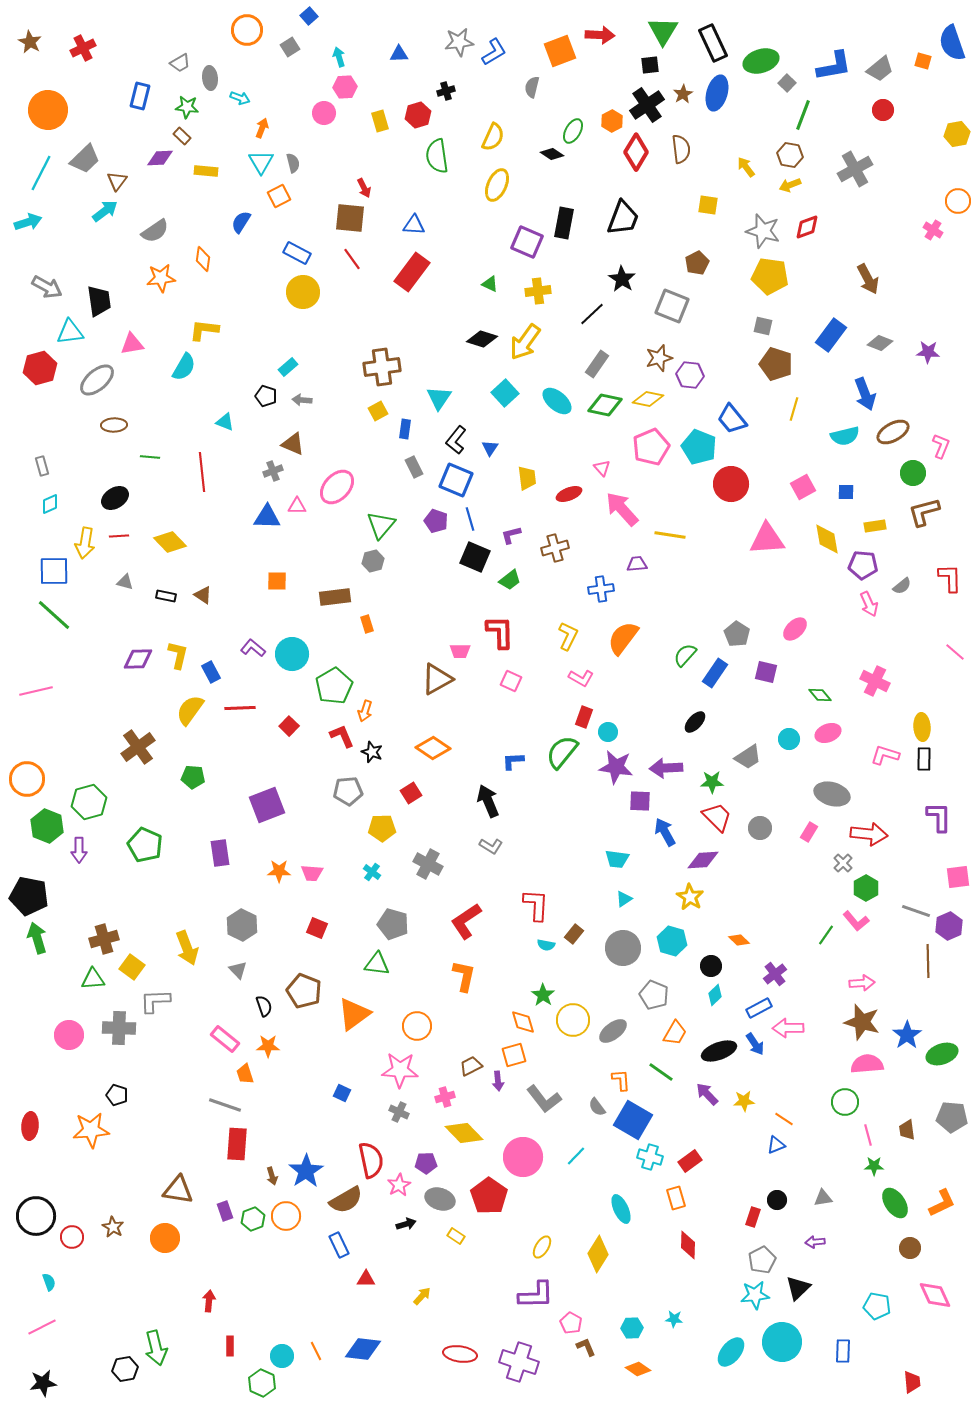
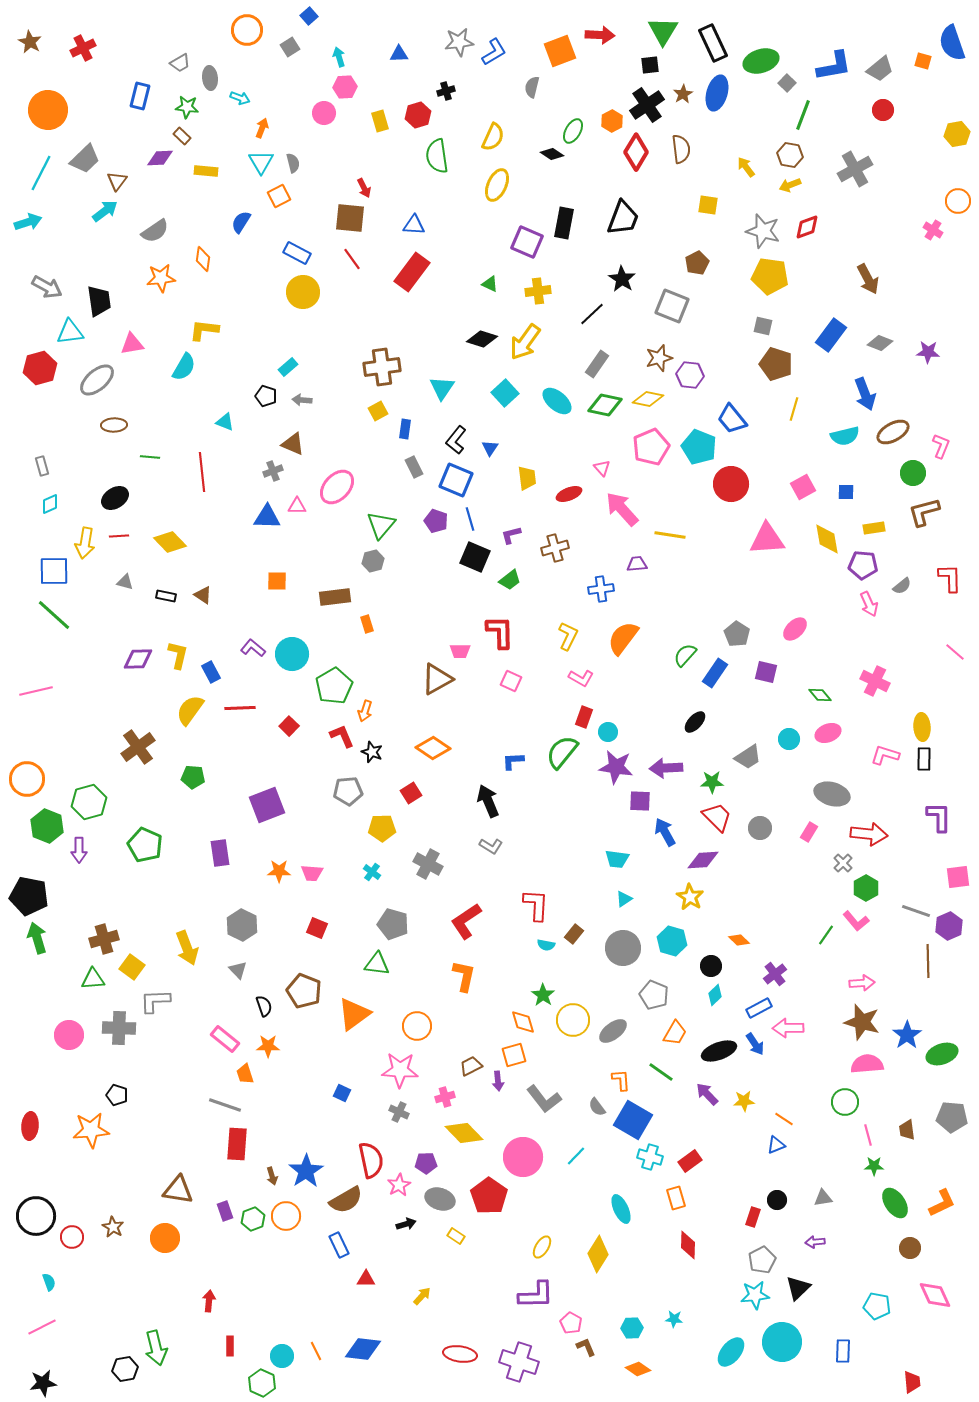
cyan triangle at (439, 398): moved 3 px right, 10 px up
yellow rectangle at (875, 526): moved 1 px left, 2 px down
